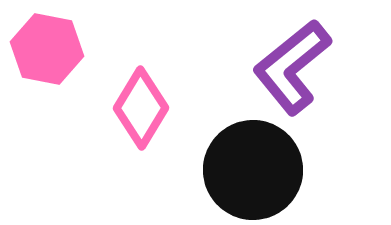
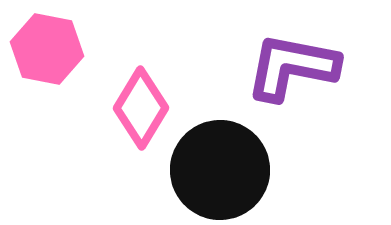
purple L-shape: rotated 50 degrees clockwise
black circle: moved 33 px left
